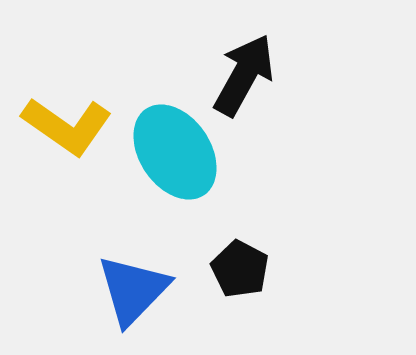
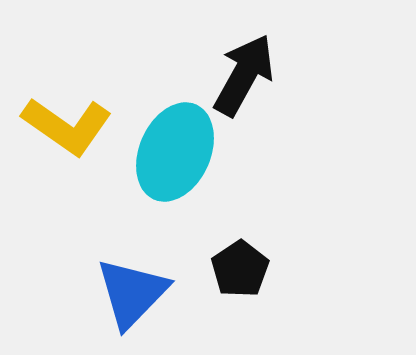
cyan ellipse: rotated 58 degrees clockwise
black pentagon: rotated 10 degrees clockwise
blue triangle: moved 1 px left, 3 px down
